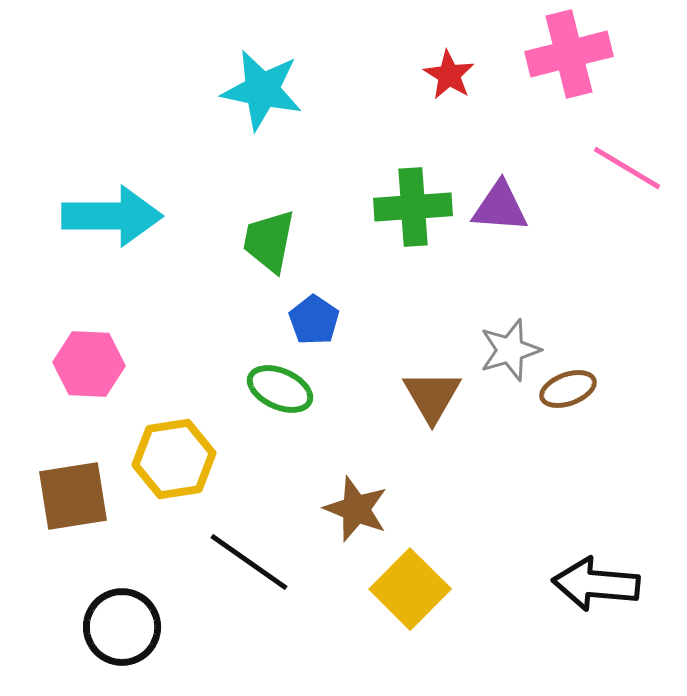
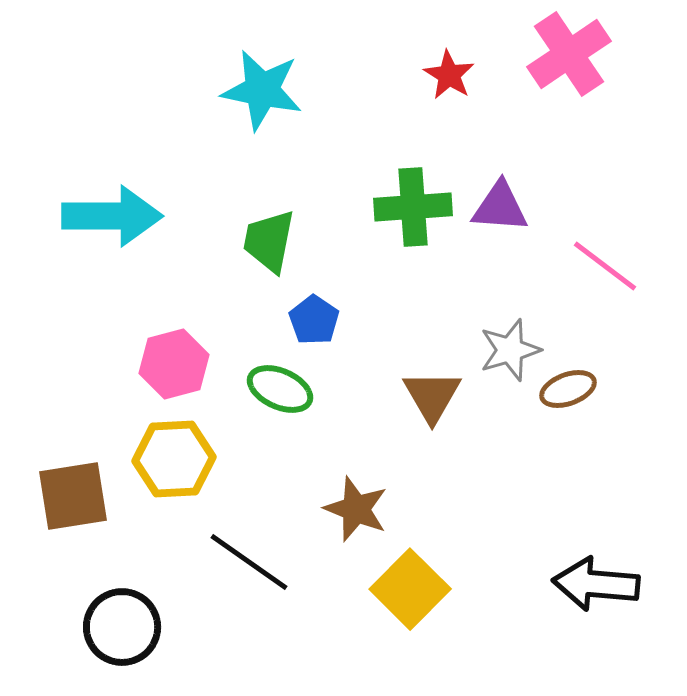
pink cross: rotated 20 degrees counterclockwise
pink line: moved 22 px left, 98 px down; rotated 6 degrees clockwise
pink hexagon: moved 85 px right; rotated 18 degrees counterclockwise
yellow hexagon: rotated 6 degrees clockwise
